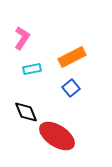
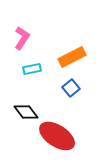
black diamond: rotated 15 degrees counterclockwise
